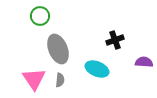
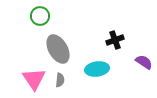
gray ellipse: rotated 8 degrees counterclockwise
purple semicircle: rotated 30 degrees clockwise
cyan ellipse: rotated 30 degrees counterclockwise
